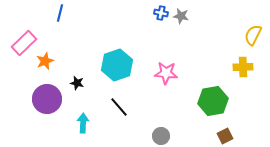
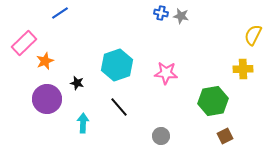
blue line: rotated 42 degrees clockwise
yellow cross: moved 2 px down
